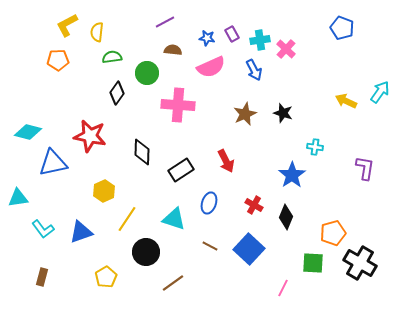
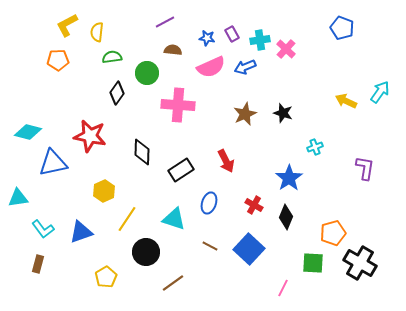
blue arrow at (254, 70): moved 9 px left, 3 px up; rotated 95 degrees clockwise
cyan cross at (315, 147): rotated 28 degrees counterclockwise
blue star at (292, 175): moved 3 px left, 3 px down
brown rectangle at (42, 277): moved 4 px left, 13 px up
